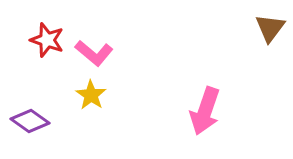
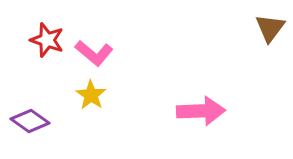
pink arrow: moved 4 px left; rotated 111 degrees counterclockwise
